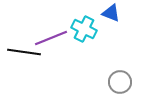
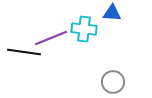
blue triangle: moved 1 px right; rotated 18 degrees counterclockwise
cyan cross: rotated 20 degrees counterclockwise
gray circle: moved 7 px left
